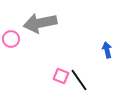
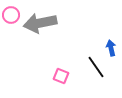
pink circle: moved 24 px up
blue arrow: moved 4 px right, 2 px up
black line: moved 17 px right, 13 px up
